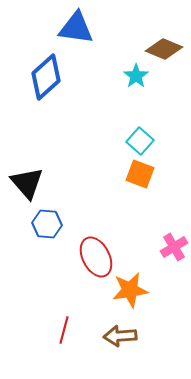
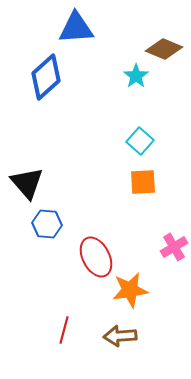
blue triangle: rotated 12 degrees counterclockwise
orange square: moved 3 px right, 8 px down; rotated 24 degrees counterclockwise
